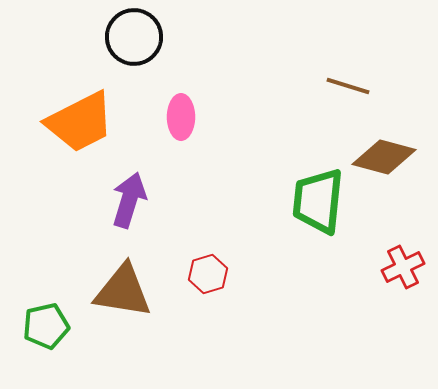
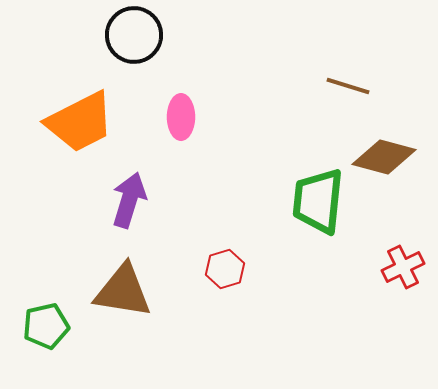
black circle: moved 2 px up
red hexagon: moved 17 px right, 5 px up
